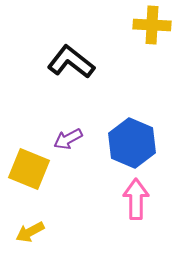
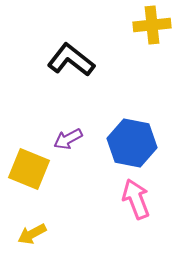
yellow cross: rotated 9 degrees counterclockwise
black L-shape: moved 2 px up
blue hexagon: rotated 12 degrees counterclockwise
pink arrow: rotated 21 degrees counterclockwise
yellow arrow: moved 2 px right, 2 px down
